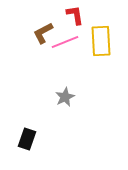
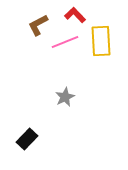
red L-shape: rotated 35 degrees counterclockwise
brown L-shape: moved 5 px left, 8 px up
black rectangle: rotated 25 degrees clockwise
